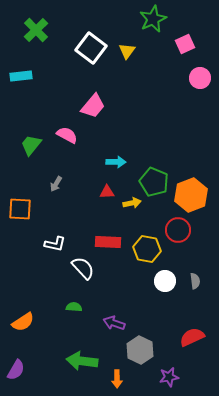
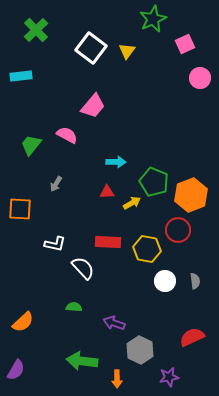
yellow arrow: rotated 18 degrees counterclockwise
orange semicircle: rotated 10 degrees counterclockwise
